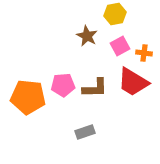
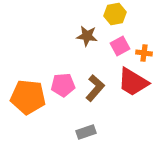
brown star: rotated 20 degrees counterclockwise
brown L-shape: rotated 48 degrees counterclockwise
gray rectangle: moved 1 px right
